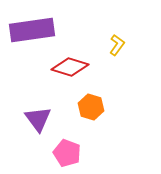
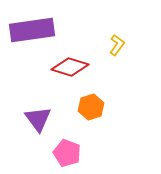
orange hexagon: rotated 25 degrees clockwise
